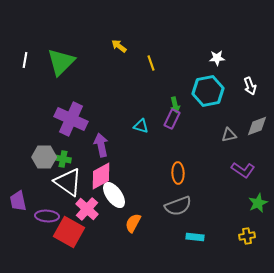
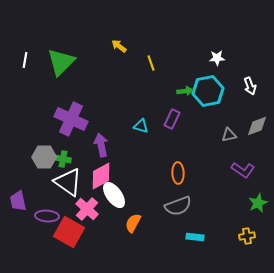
green arrow: moved 10 px right, 14 px up; rotated 84 degrees counterclockwise
